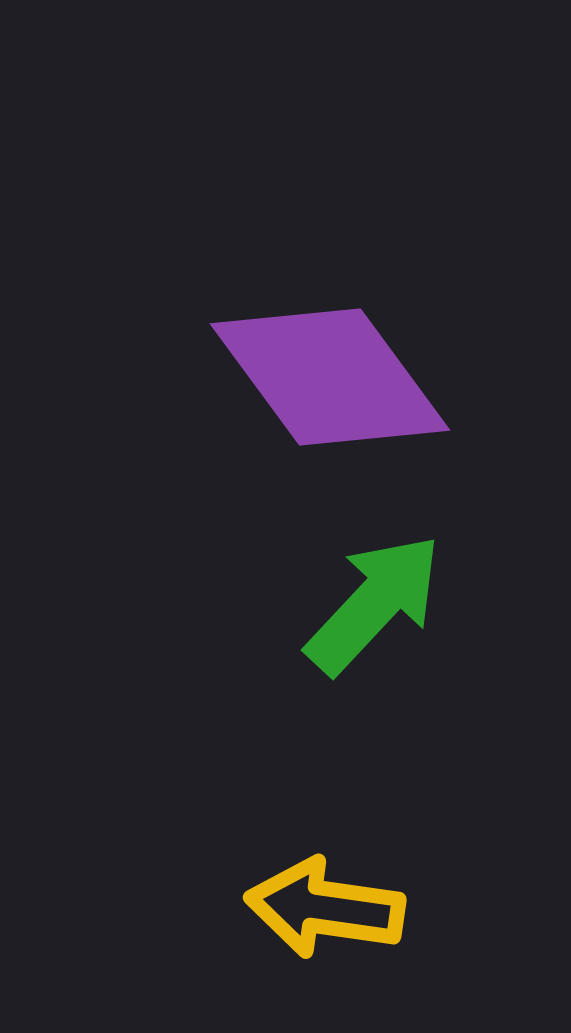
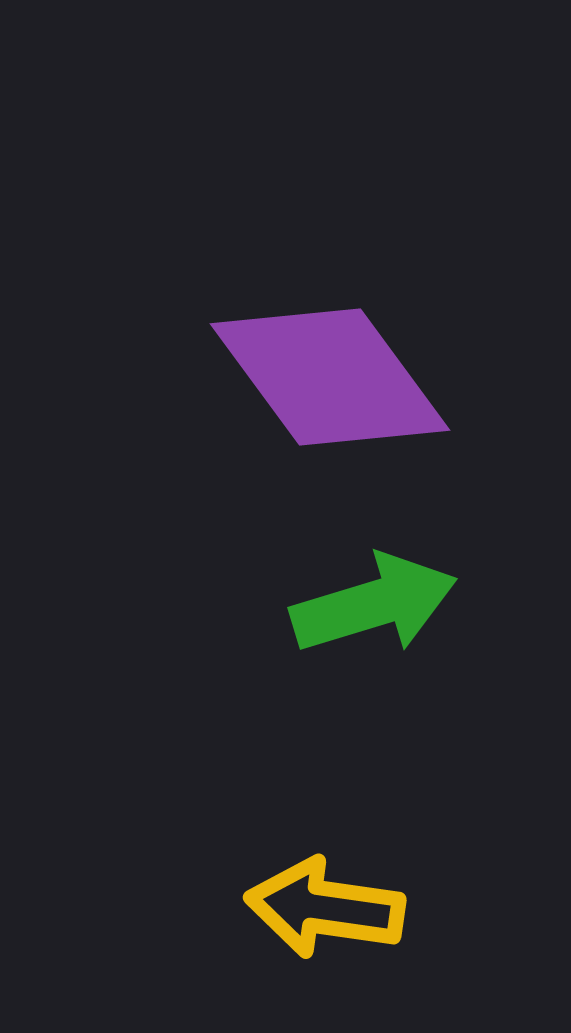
green arrow: rotated 30 degrees clockwise
